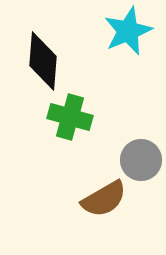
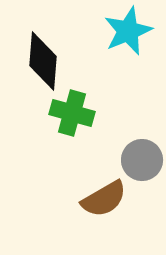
green cross: moved 2 px right, 4 px up
gray circle: moved 1 px right
